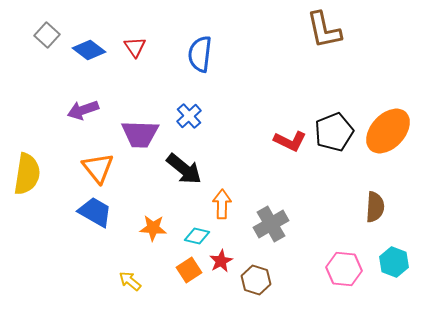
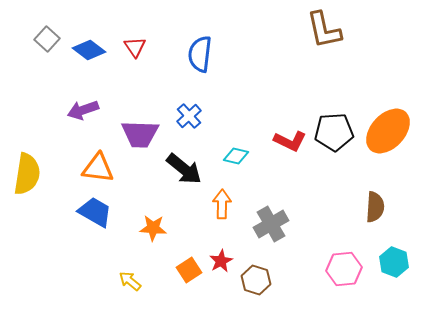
gray square: moved 4 px down
black pentagon: rotated 18 degrees clockwise
orange triangle: rotated 44 degrees counterclockwise
cyan diamond: moved 39 px right, 80 px up
pink hexagon: rotated 12 degrees counterclockwise
